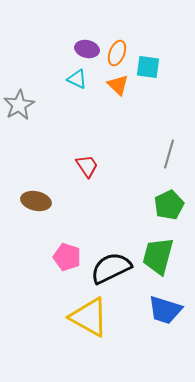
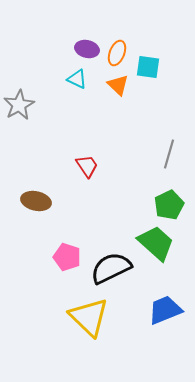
green trapezoid: moved 2 px left, 13 px up; rotated 117 degrees clockwise
blue trapezoid: rotated 141 degrees clockwise
yellow triangle: rotated 15 degrees clockwise
